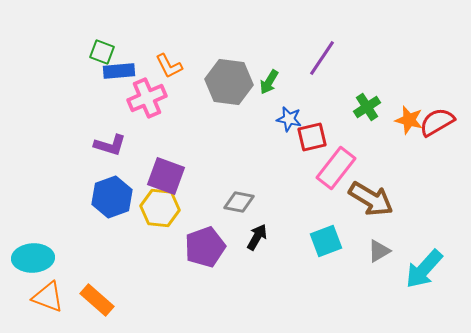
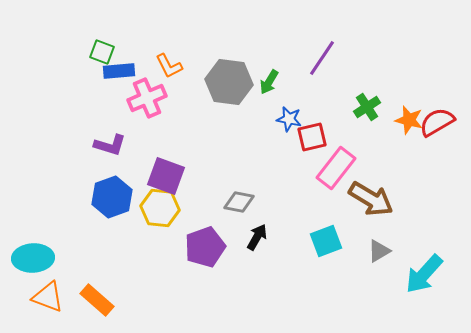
cyan arrow: moved 5 px down
